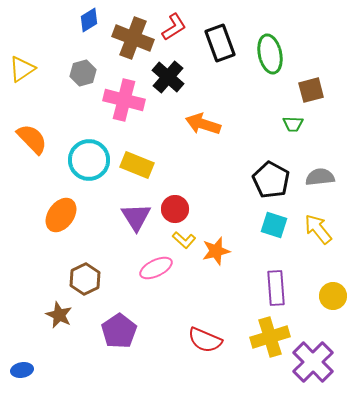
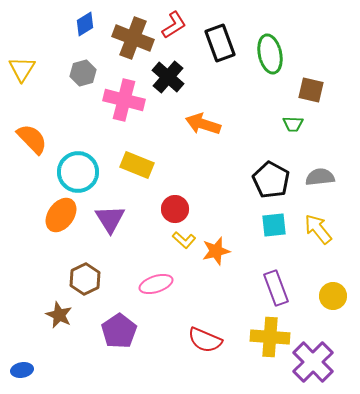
blue diamond: moved 4 px left, 4 px down
red L-shape: moved 2 px up
yellow triangle: rotated 24 degrees counterclockwise
brown square: rotated 28 degrees clockwise
cyan circle: moved 11 px left, 12 px down
purple triangle: moved 26 px left, 2 px down
cyan square: rotated 24 degrees counterclockwise
pink ellipse: moved 16 px down; rotated 8 degrees clockwise
purple rectangle: rotated 16 degrees counterclockwise
yellow cross: rotated 21 degrees clockwise
